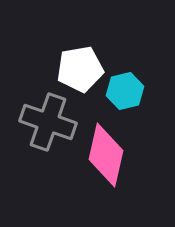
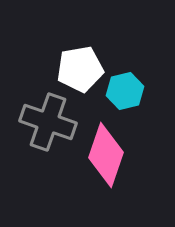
pink diamond: rotated 6 degrees clockwise
